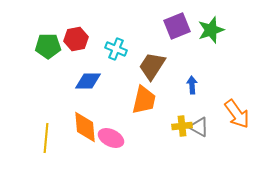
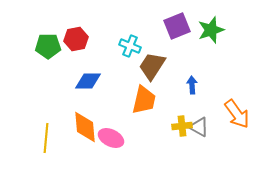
cyan cross: moved 14 px right, 3 px up
